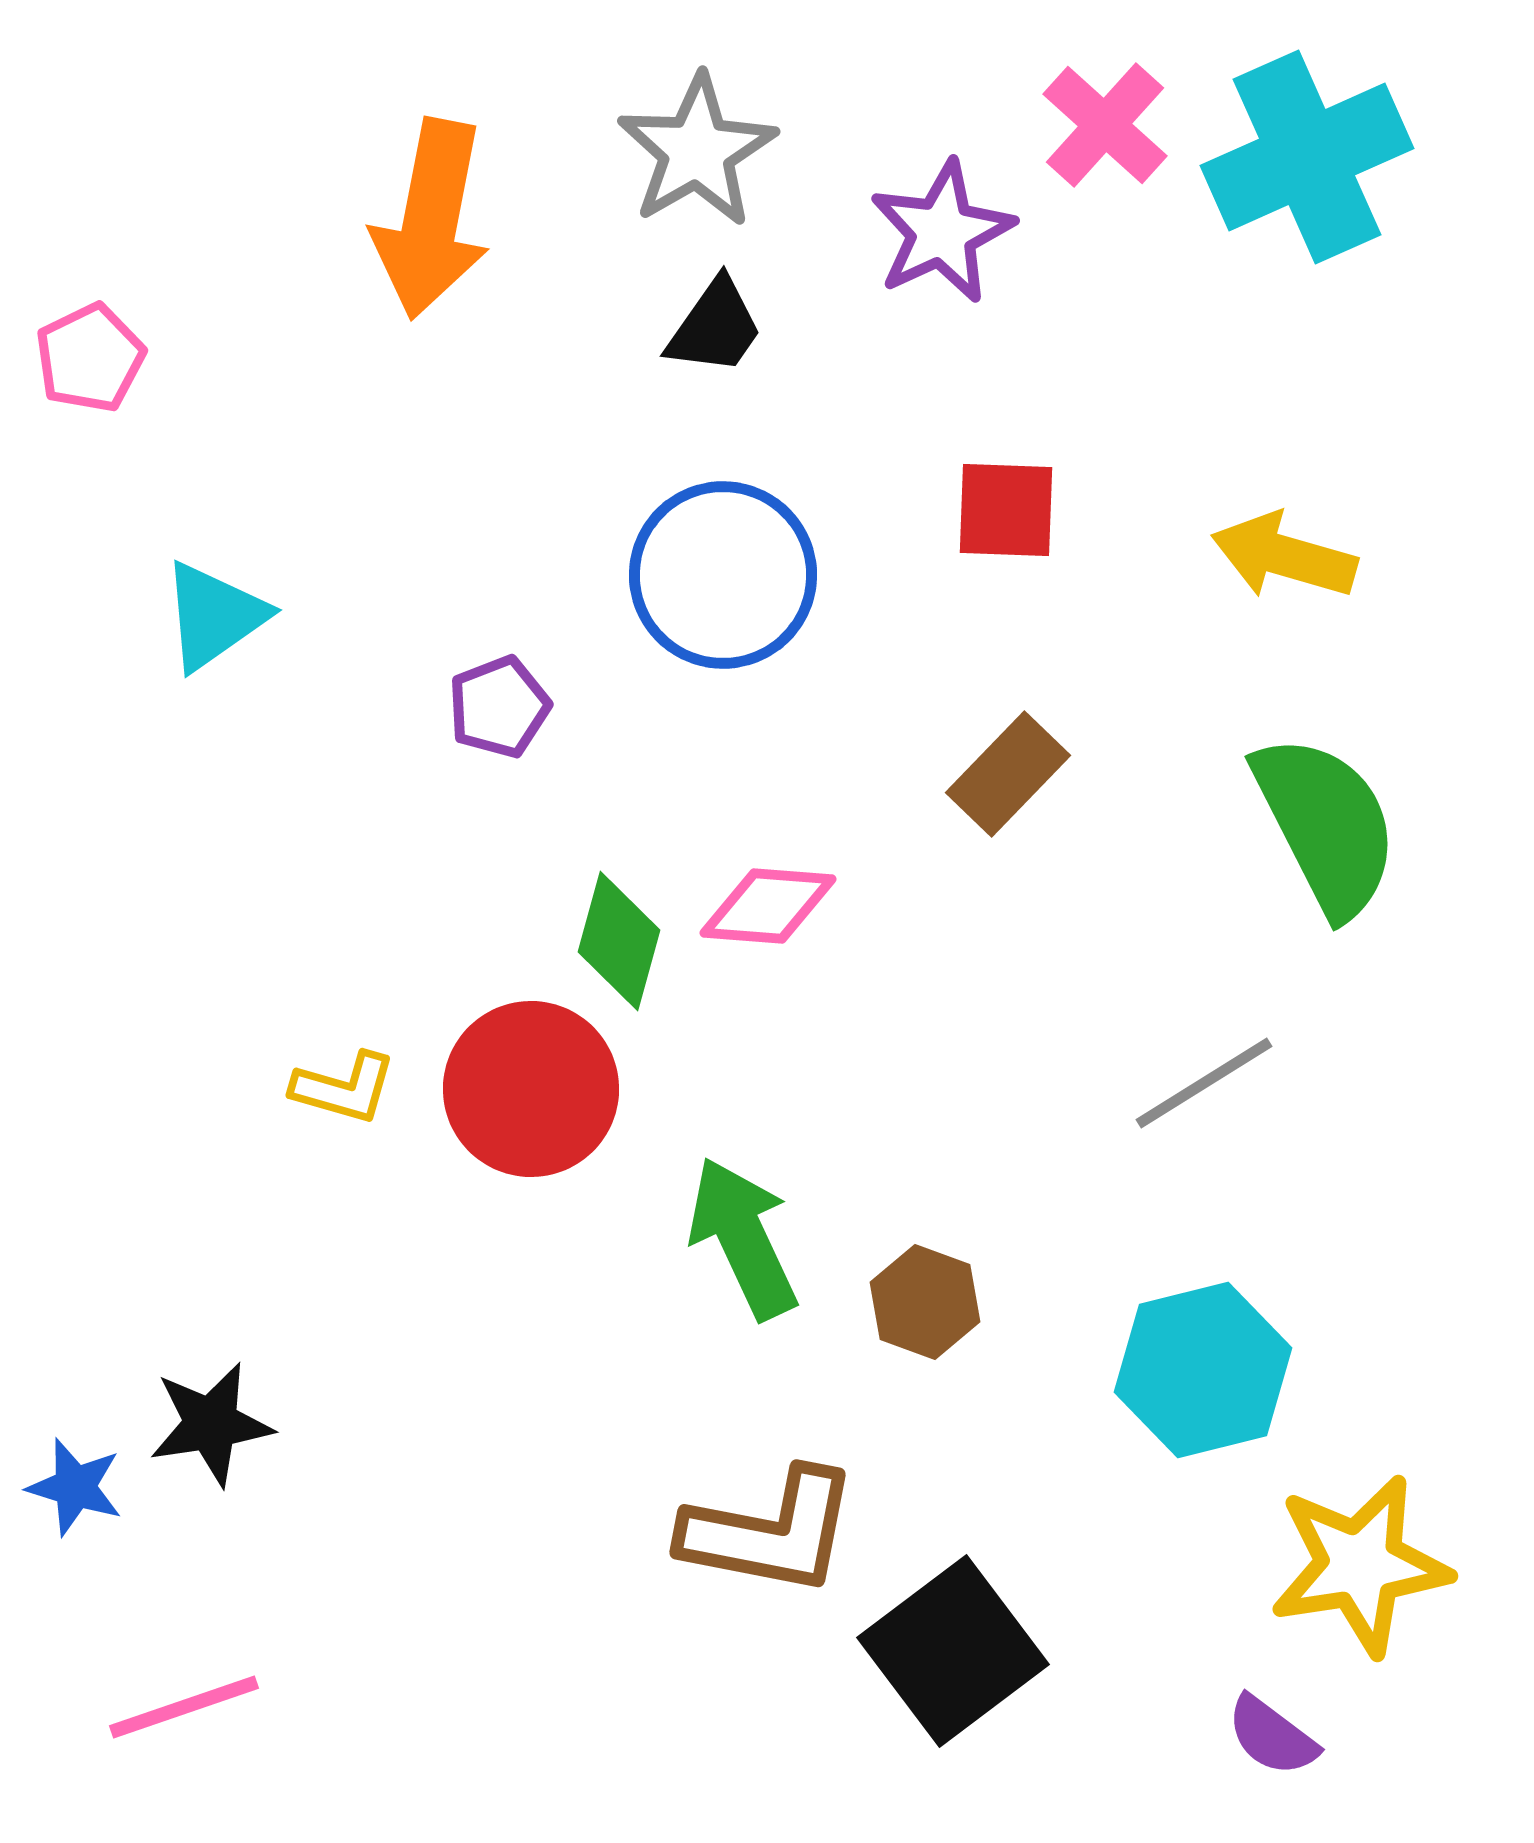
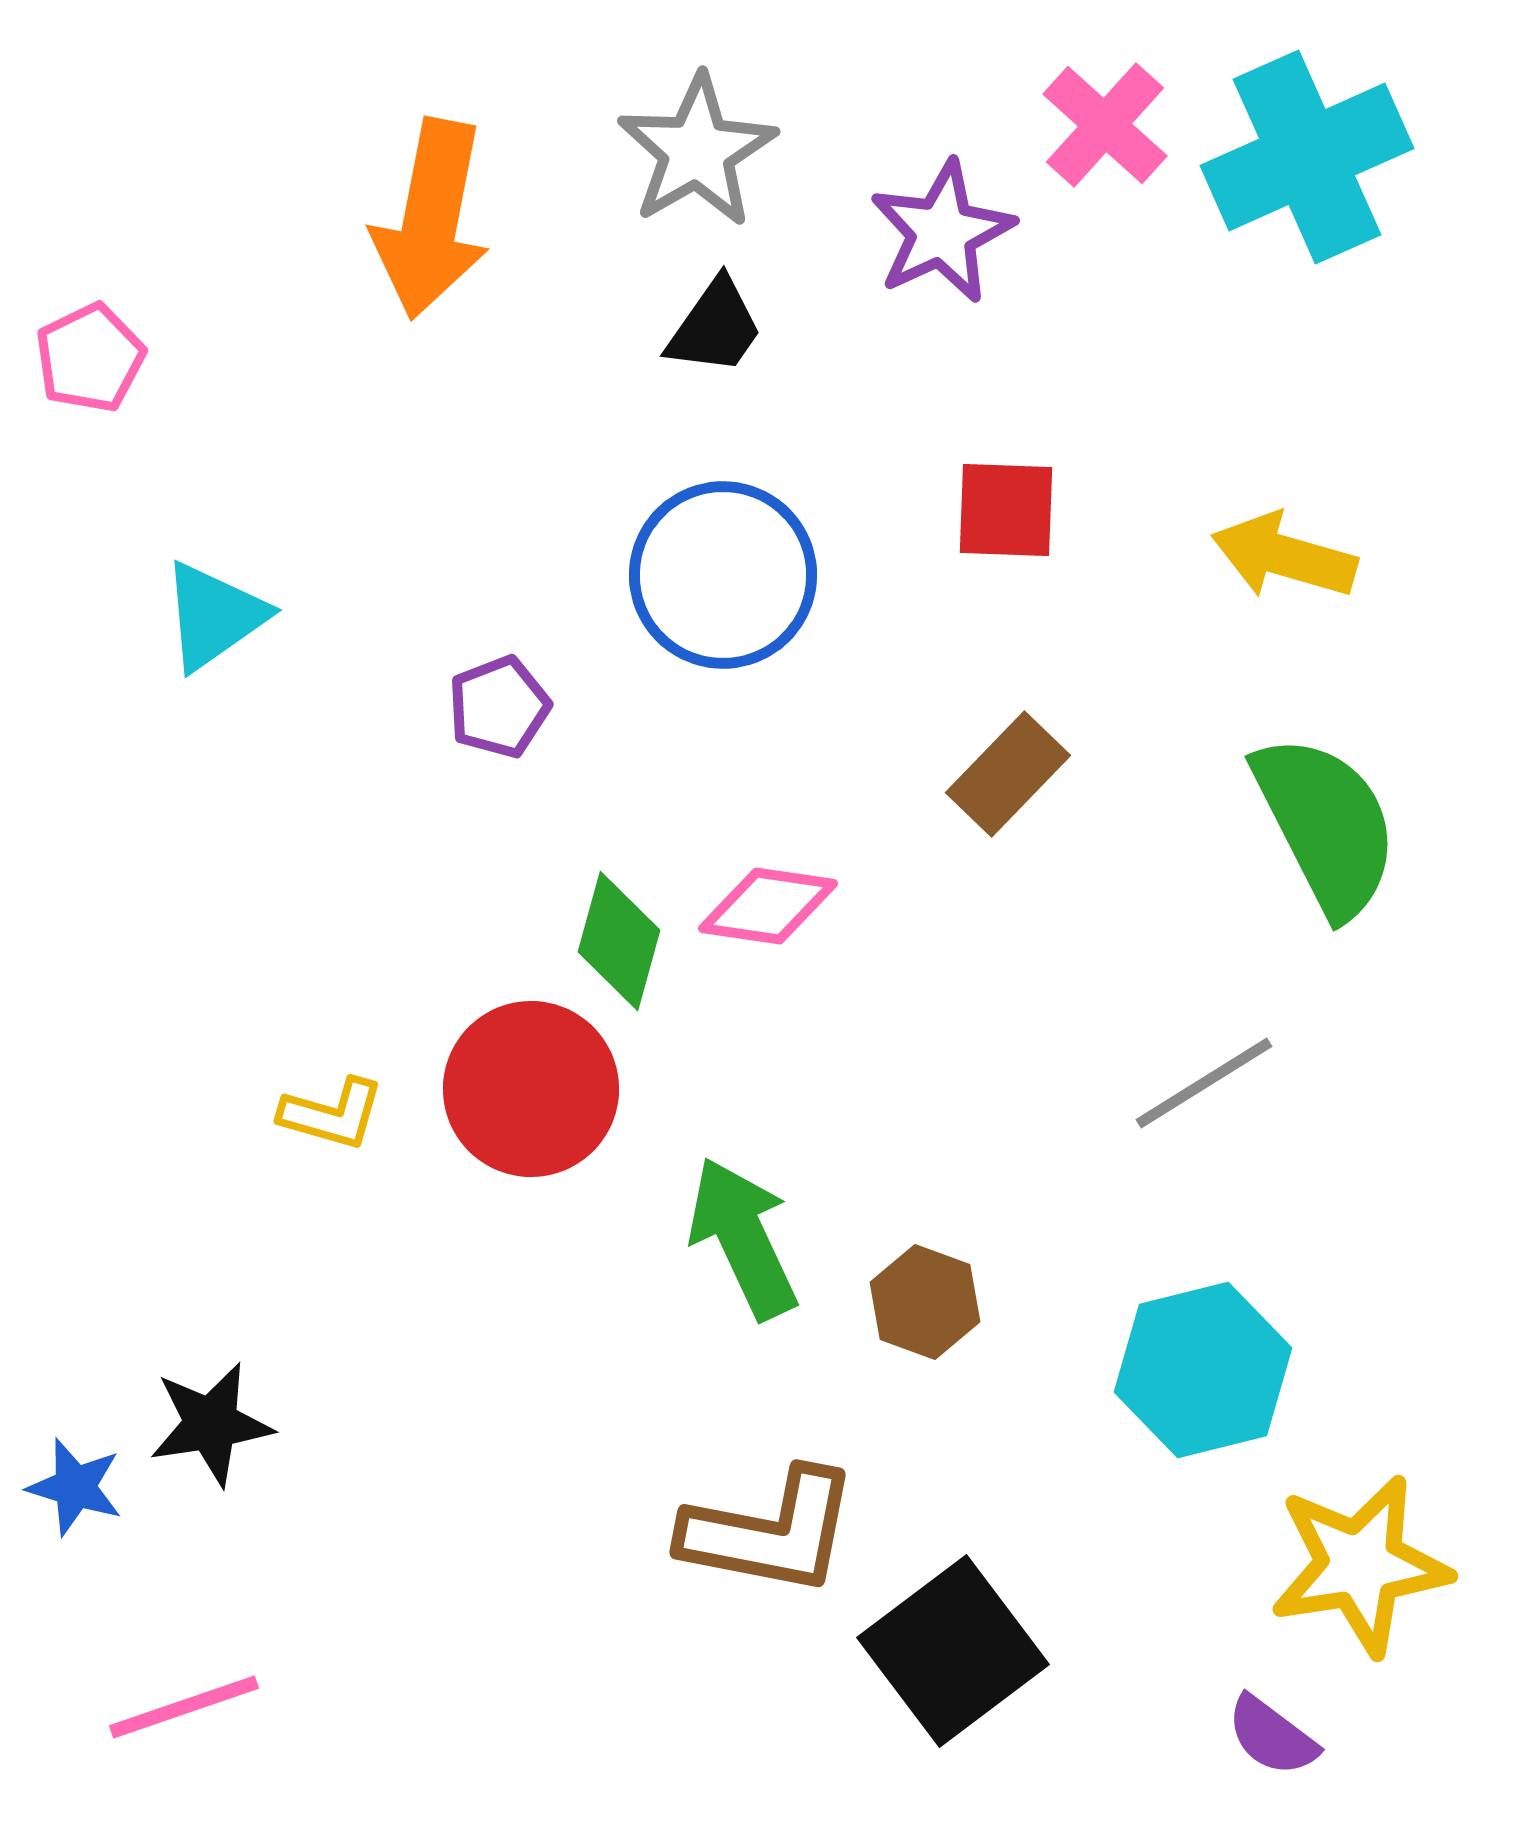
pink diamond: rotated 4 degrees clockwise
yellow L-shape: moved 12 px left, 26 px down
